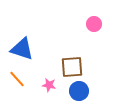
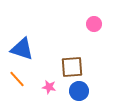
pink star: moved 2 px down
